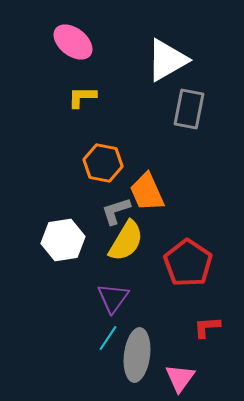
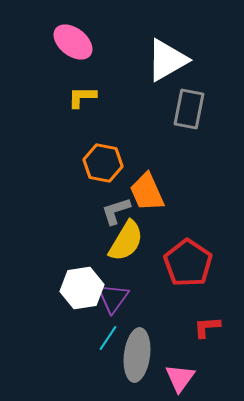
white hexagon: moved 19 px right, 48 px down
